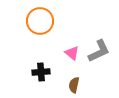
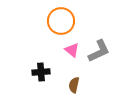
orange circle: moved 21 px right
pink triangle: moved 3 px up
